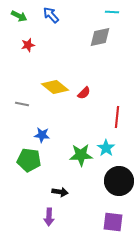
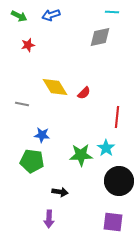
blue arrow: rotated 66 degrees counterclockwise
yellow diamond: rotated 20 degrees clockwise
green pentagon: moved 3 px right, 1 px down
purple arrow: moved 2 px down
